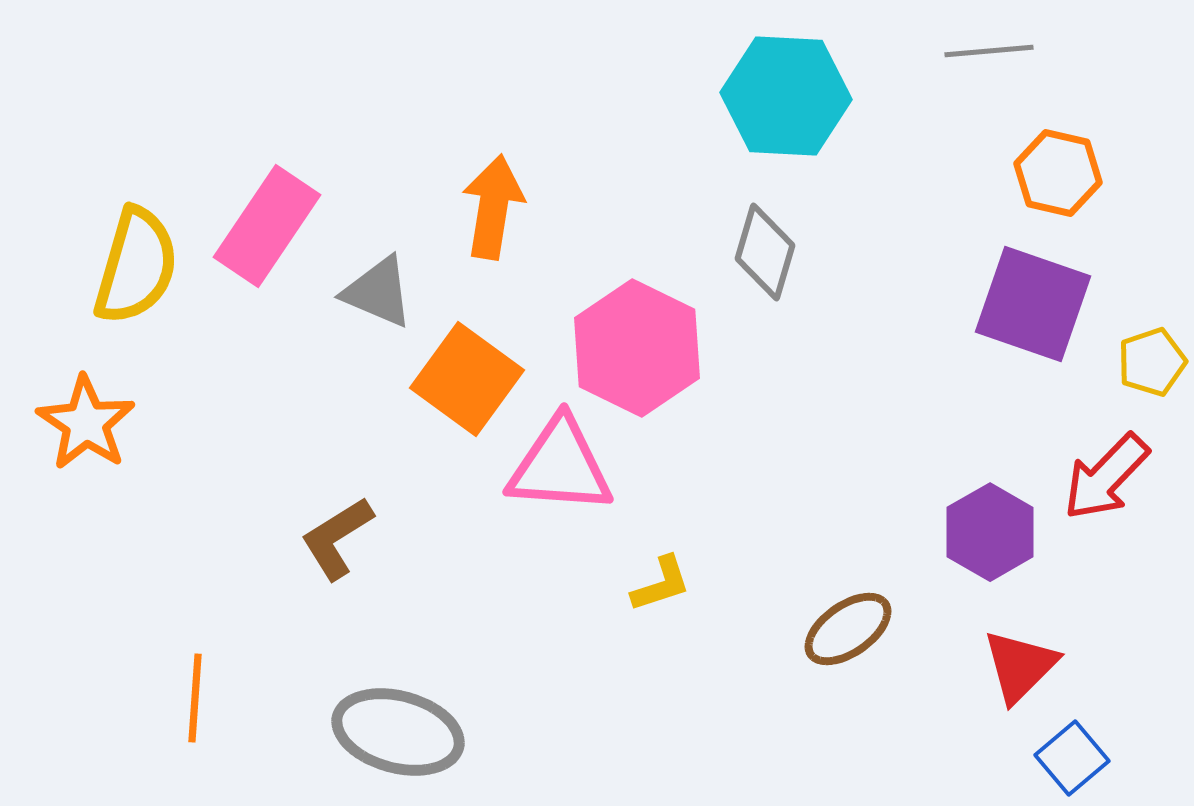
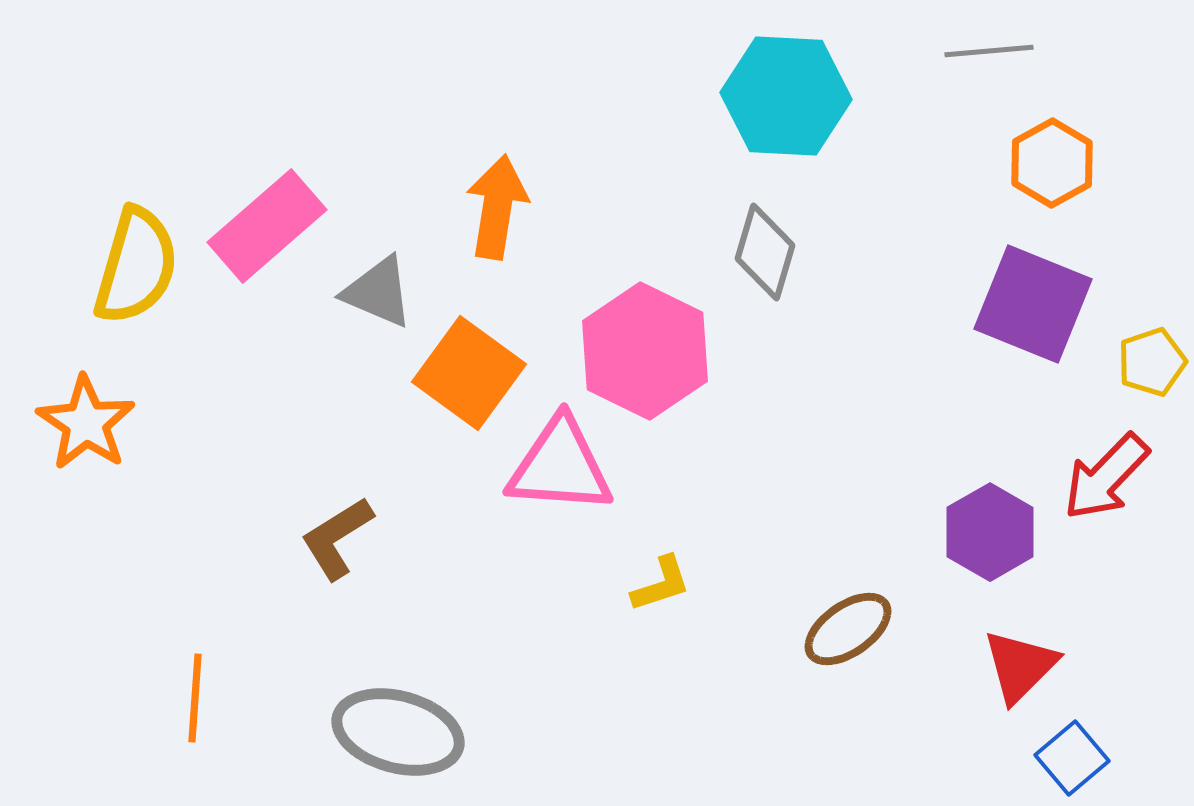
orange hexagon: moved 6 px left, 10 px up; rotated 18 degrees clockwise
orange arrow: moved 4 px right
pink rectangle: rotated 15 degrees clockwise
purple square: rotated 3 degrees clockwise
pink hexagon: moved 8 px right, 3 px down
orange square: moved 2 px right, 6 px up
